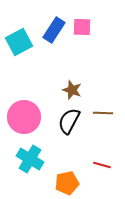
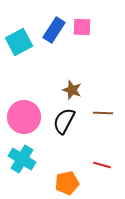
black semicircle: moved 5 px left
cyan cross: moved 8 px left
